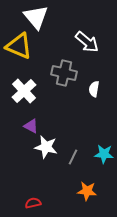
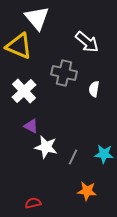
white triangle: moved 1 px right, 1 px down
